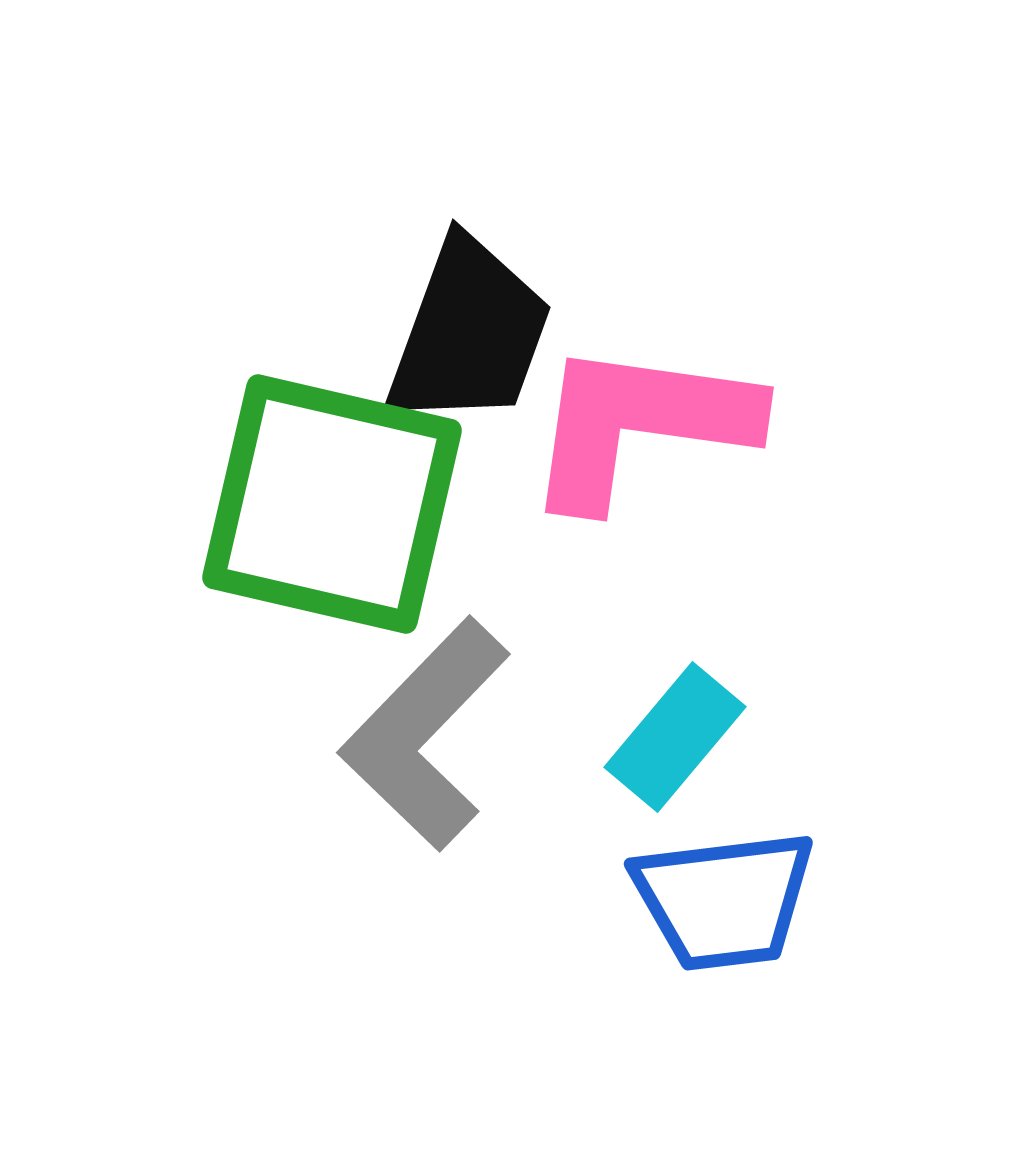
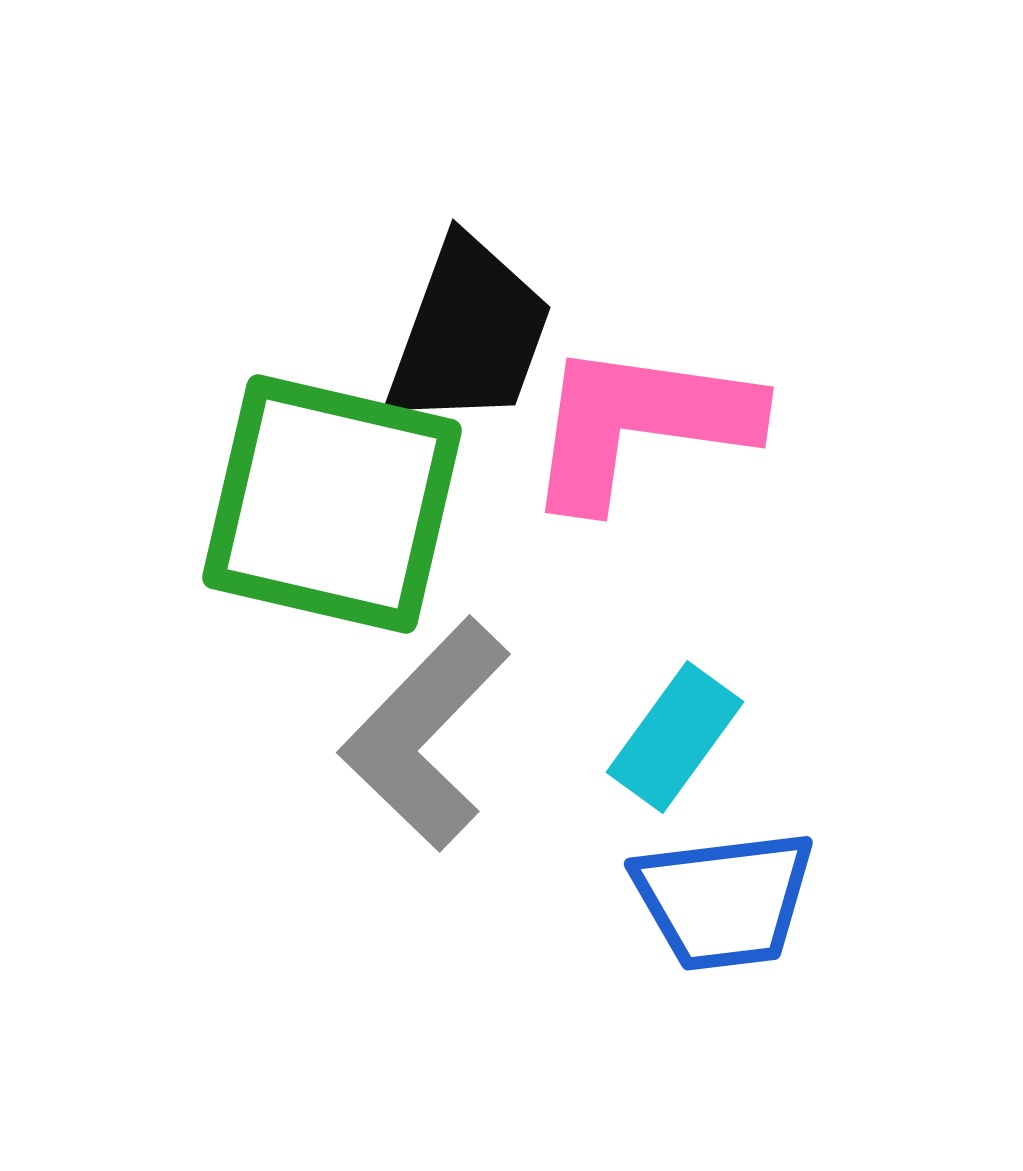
cyan rectangle: rotated 4 degrees counterclockwise
